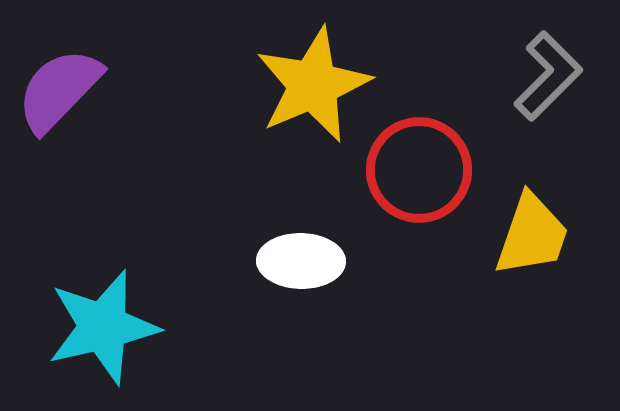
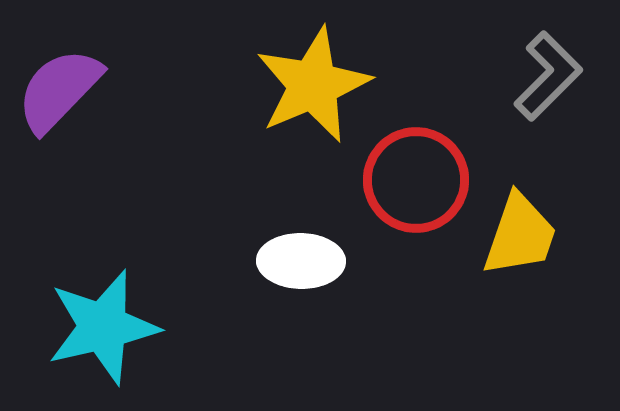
red circle: moved 3 px left, 10 px down
yellow trapezoid: moved 12 px left
